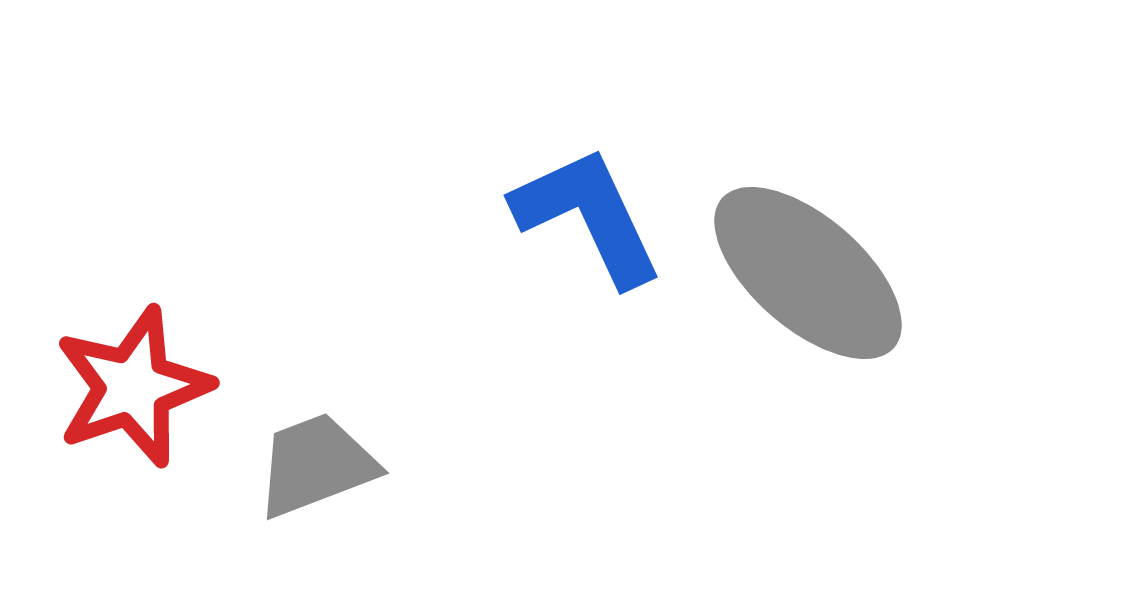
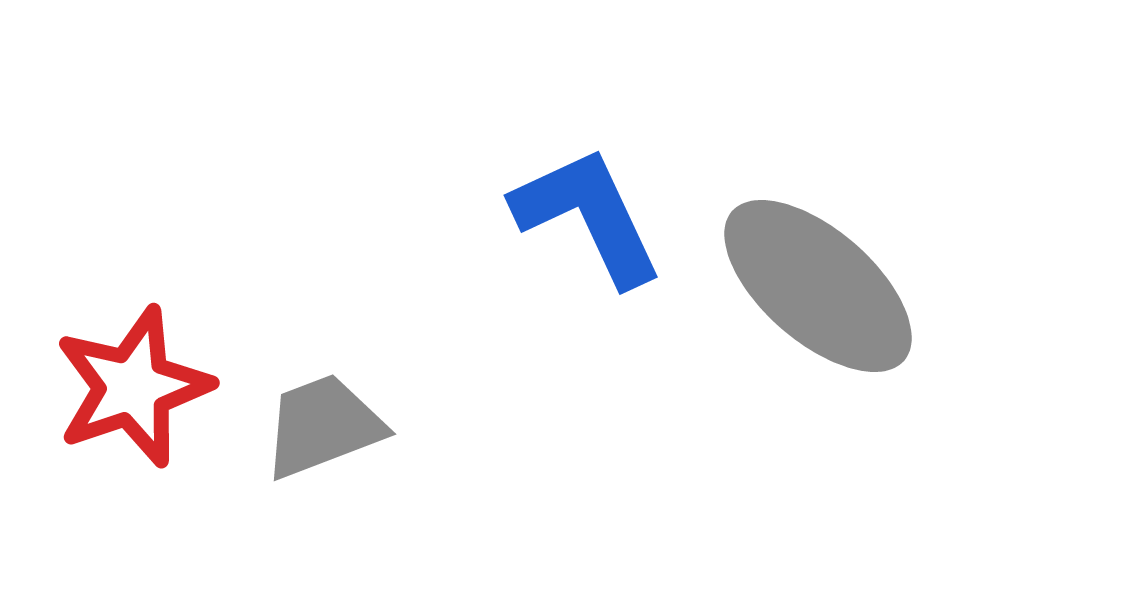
gray ellipse: moved 10 px right, 13 px down
gray trapezoid: moved 7 px right, 39 px up
